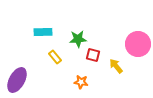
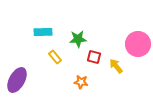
red square: moved 1 px right, 2 px down
